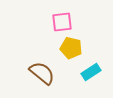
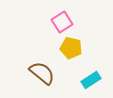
pink square: rotated 25 degrees counterclockwise
cyan rectangle: moved 8 px down
